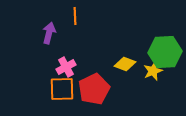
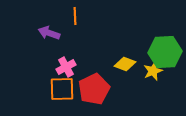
purple arrow: rotated 85 degrees counterclockwise
